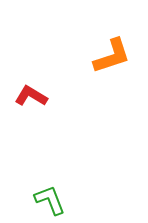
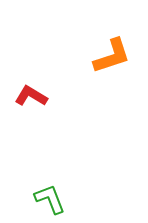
green L-shape: moved 1 px up
